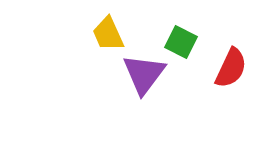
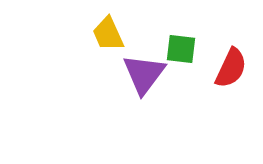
green square: moved 7 px down; rotated 20 degrees counterclockwise
